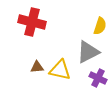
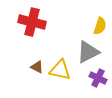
brown triangle: rotated 32 degrees clockwise
